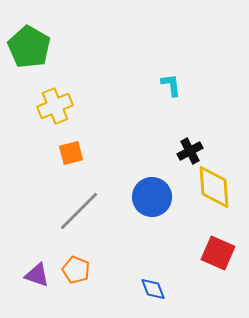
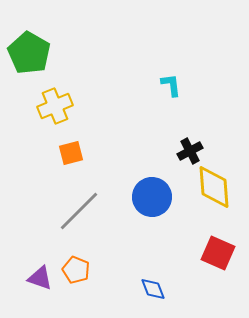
green pentagon: moved 6 px down
purple triangle: moved 3 px right, 3 px down
